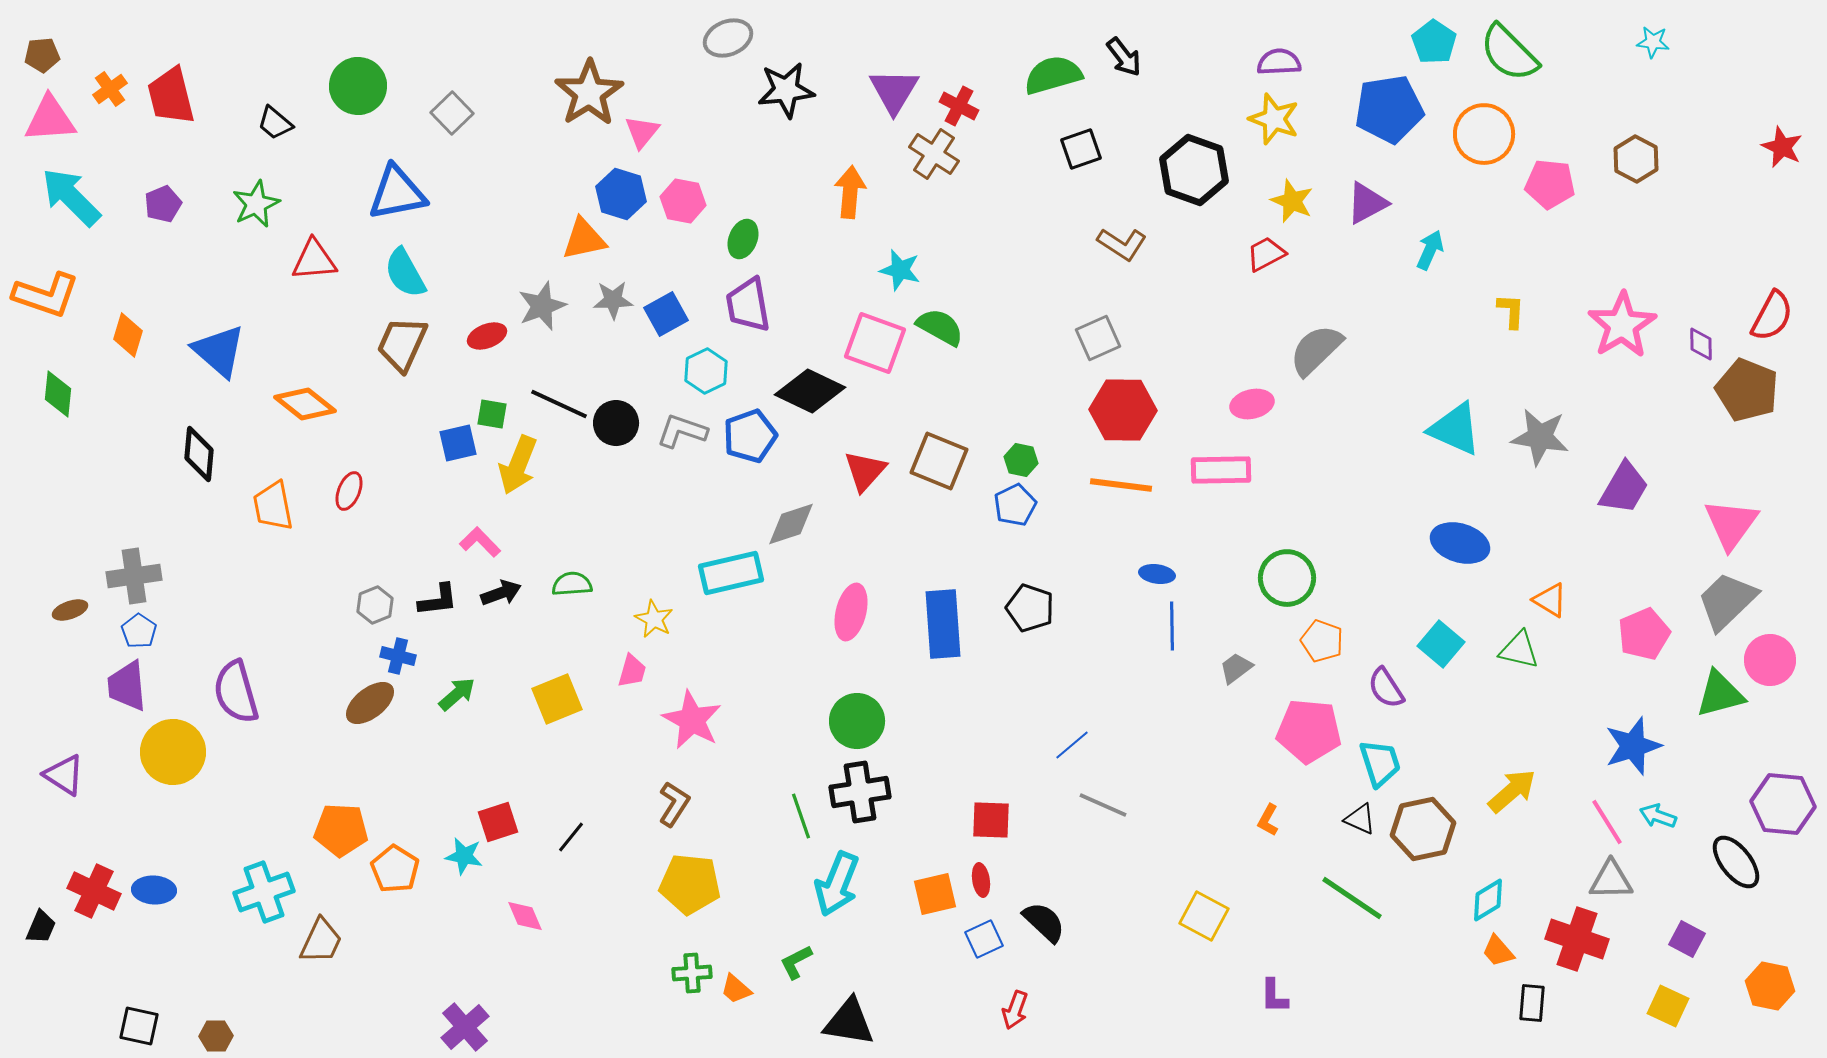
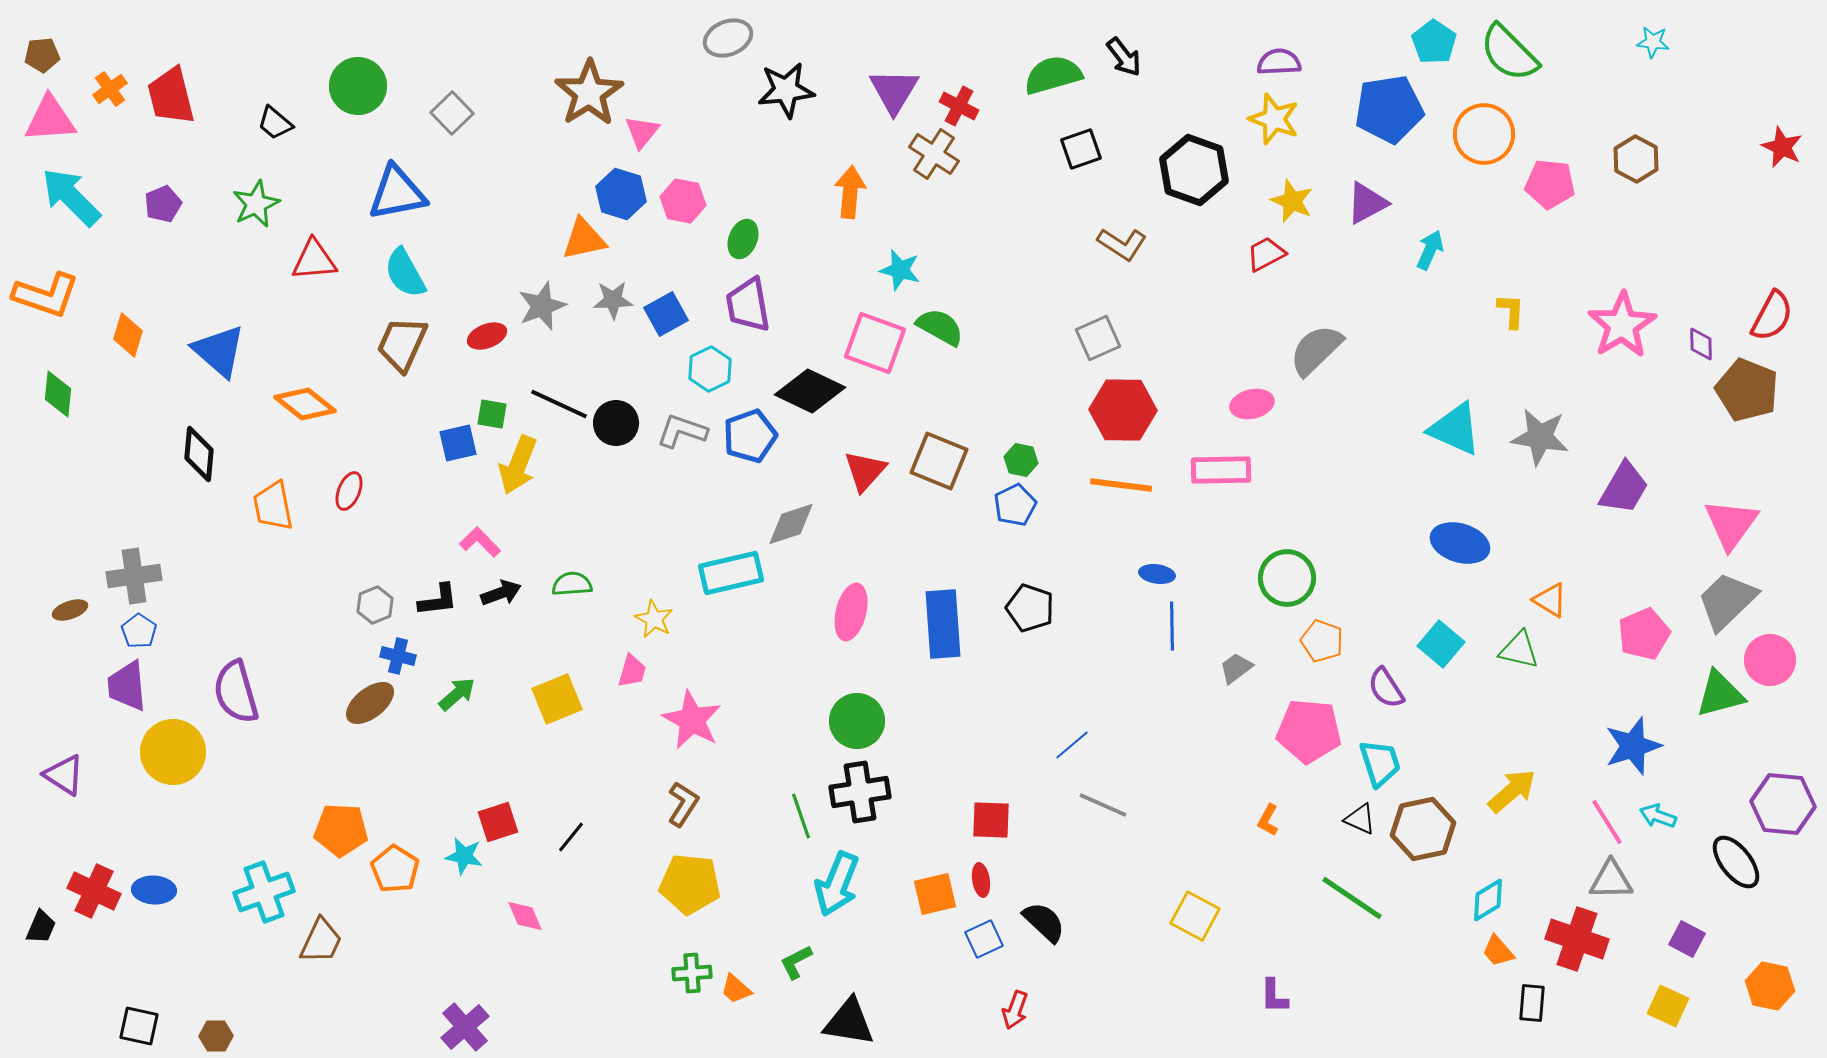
cyan hexagon at (706, 371): moved 4 px right, 2 px up
brown L-shape at (674, 804): moved 9 px right
yellow square at (1204, 916): moved 9 px left
